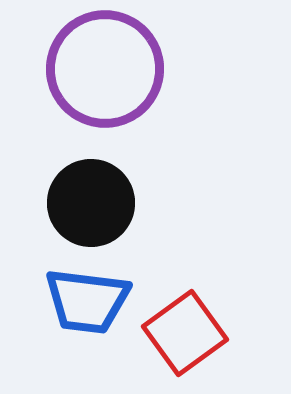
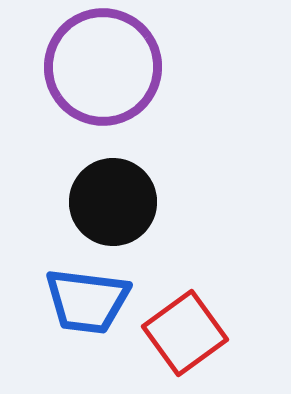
purple circle: moved 2 px left, 2 px up
black circle: moved 22 px right, 1 px up
